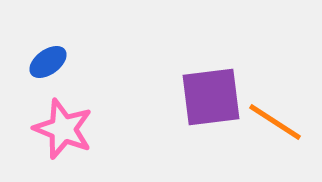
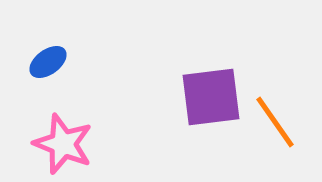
orange line: rotated 22 degrees clockwise
pink star: moved 15 px down
